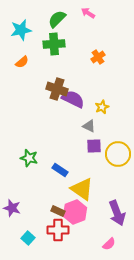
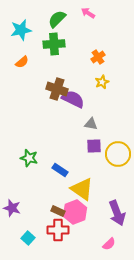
yellow star: moved 25 px up
gray triangle: moved 2 px right, 2 px up; rotated 16 degrees counterclockwise
